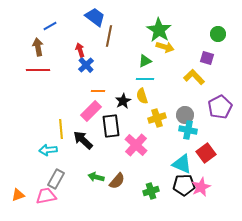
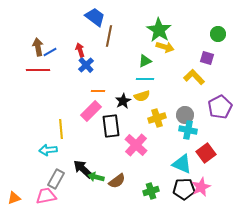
blue line: moved 26 px down
yellow semicircle: rotated 91 degrees counterclockwise
black arrow: moved 29 px down
brown semicircle: rotated 12 degrees clockwise
black pentagon: moved 4 px down
orange triangle: moved 4 px left, 3 px down
